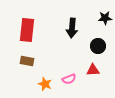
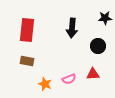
red triangle: moved 4 px down
